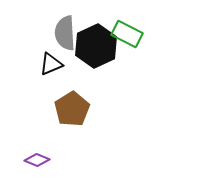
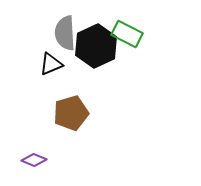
brown pentagon: moved 1 px left, 4 px down; rotated 16 degrees clockwise
purple diamond: moved 3 px left
